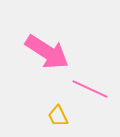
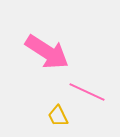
pink line: moved 3 px left, 3 px down
